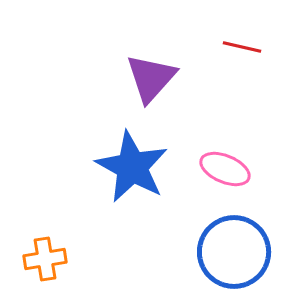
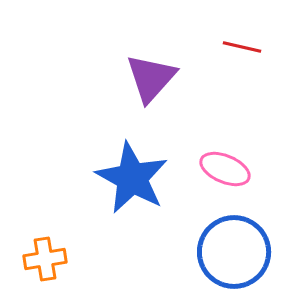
blue star: moved 11 px down
